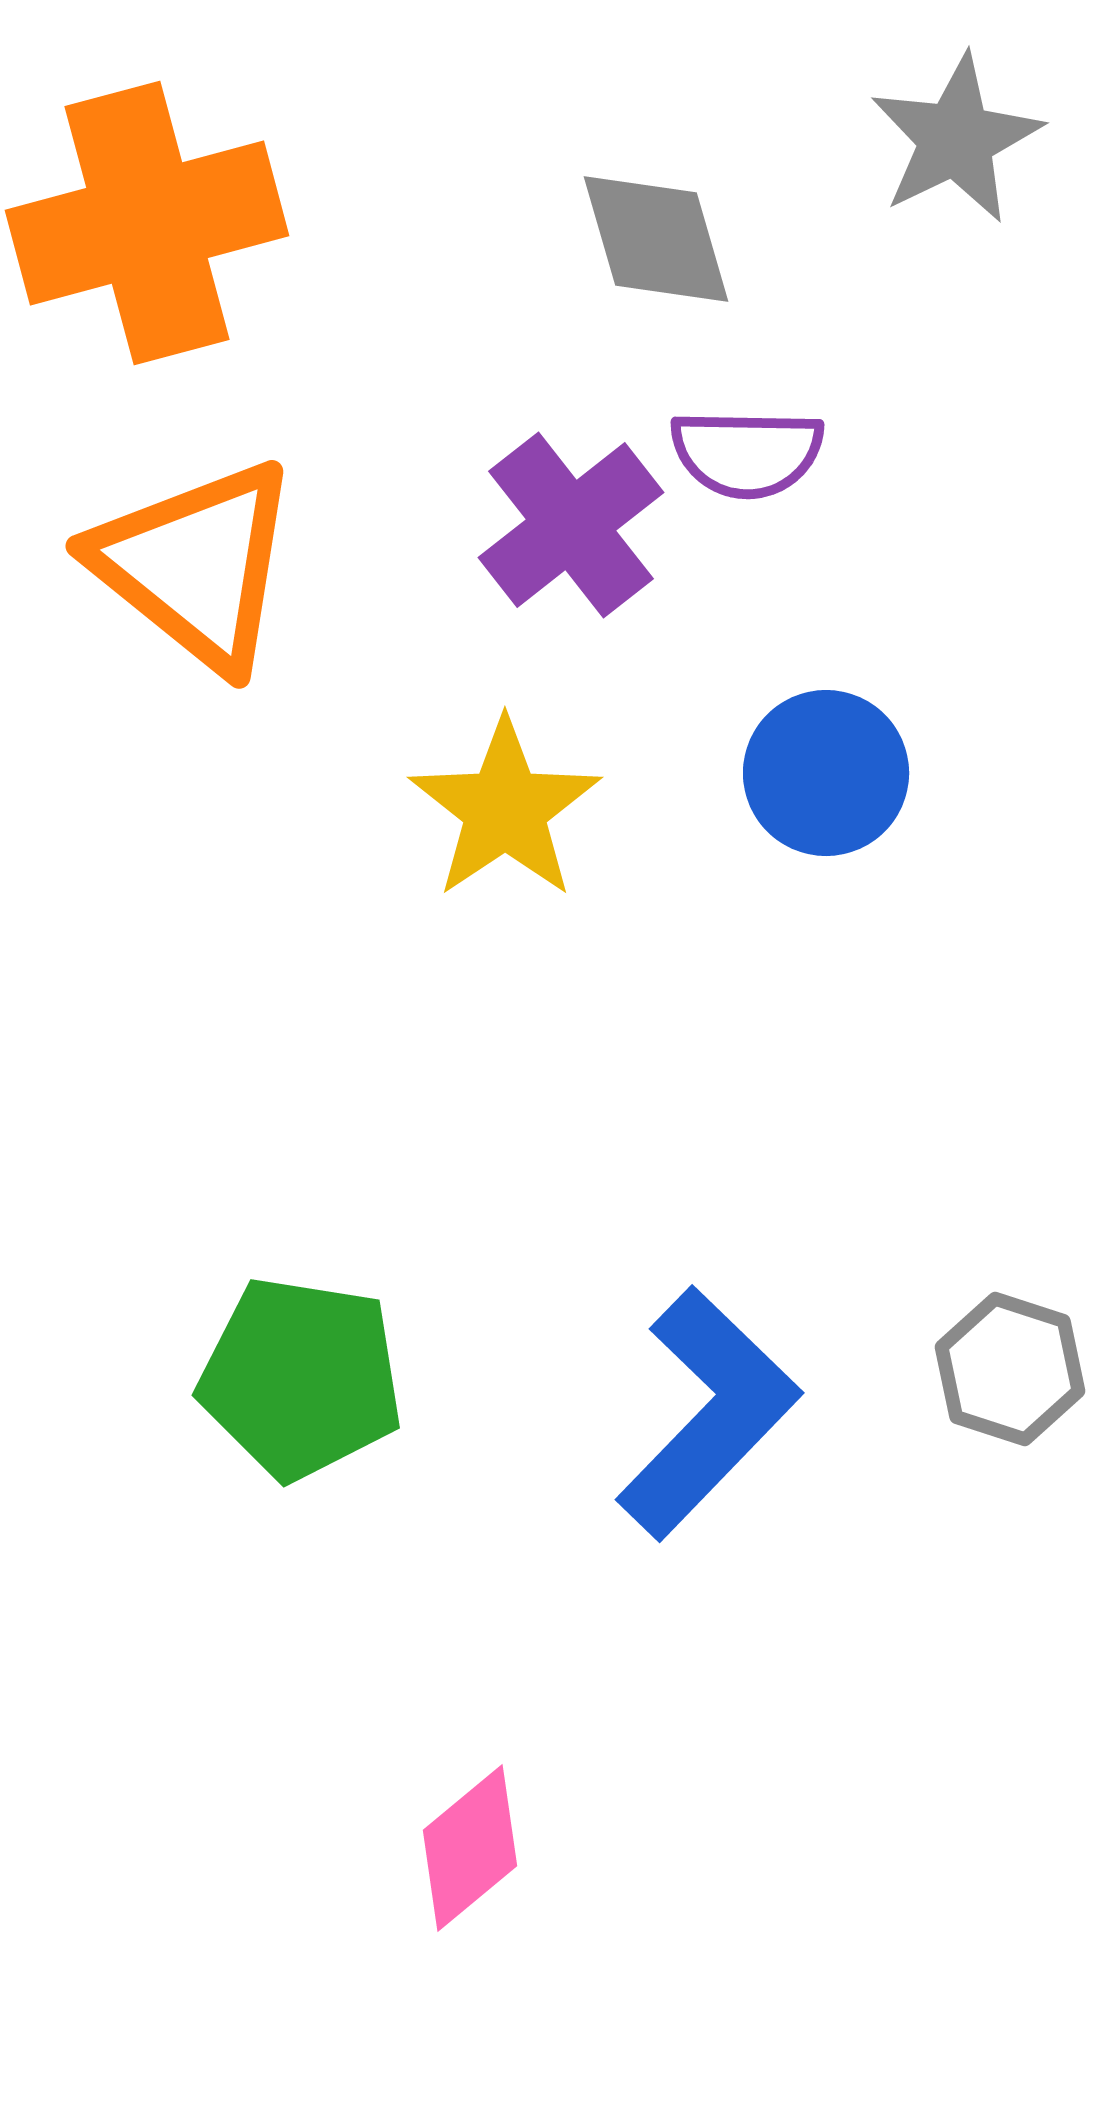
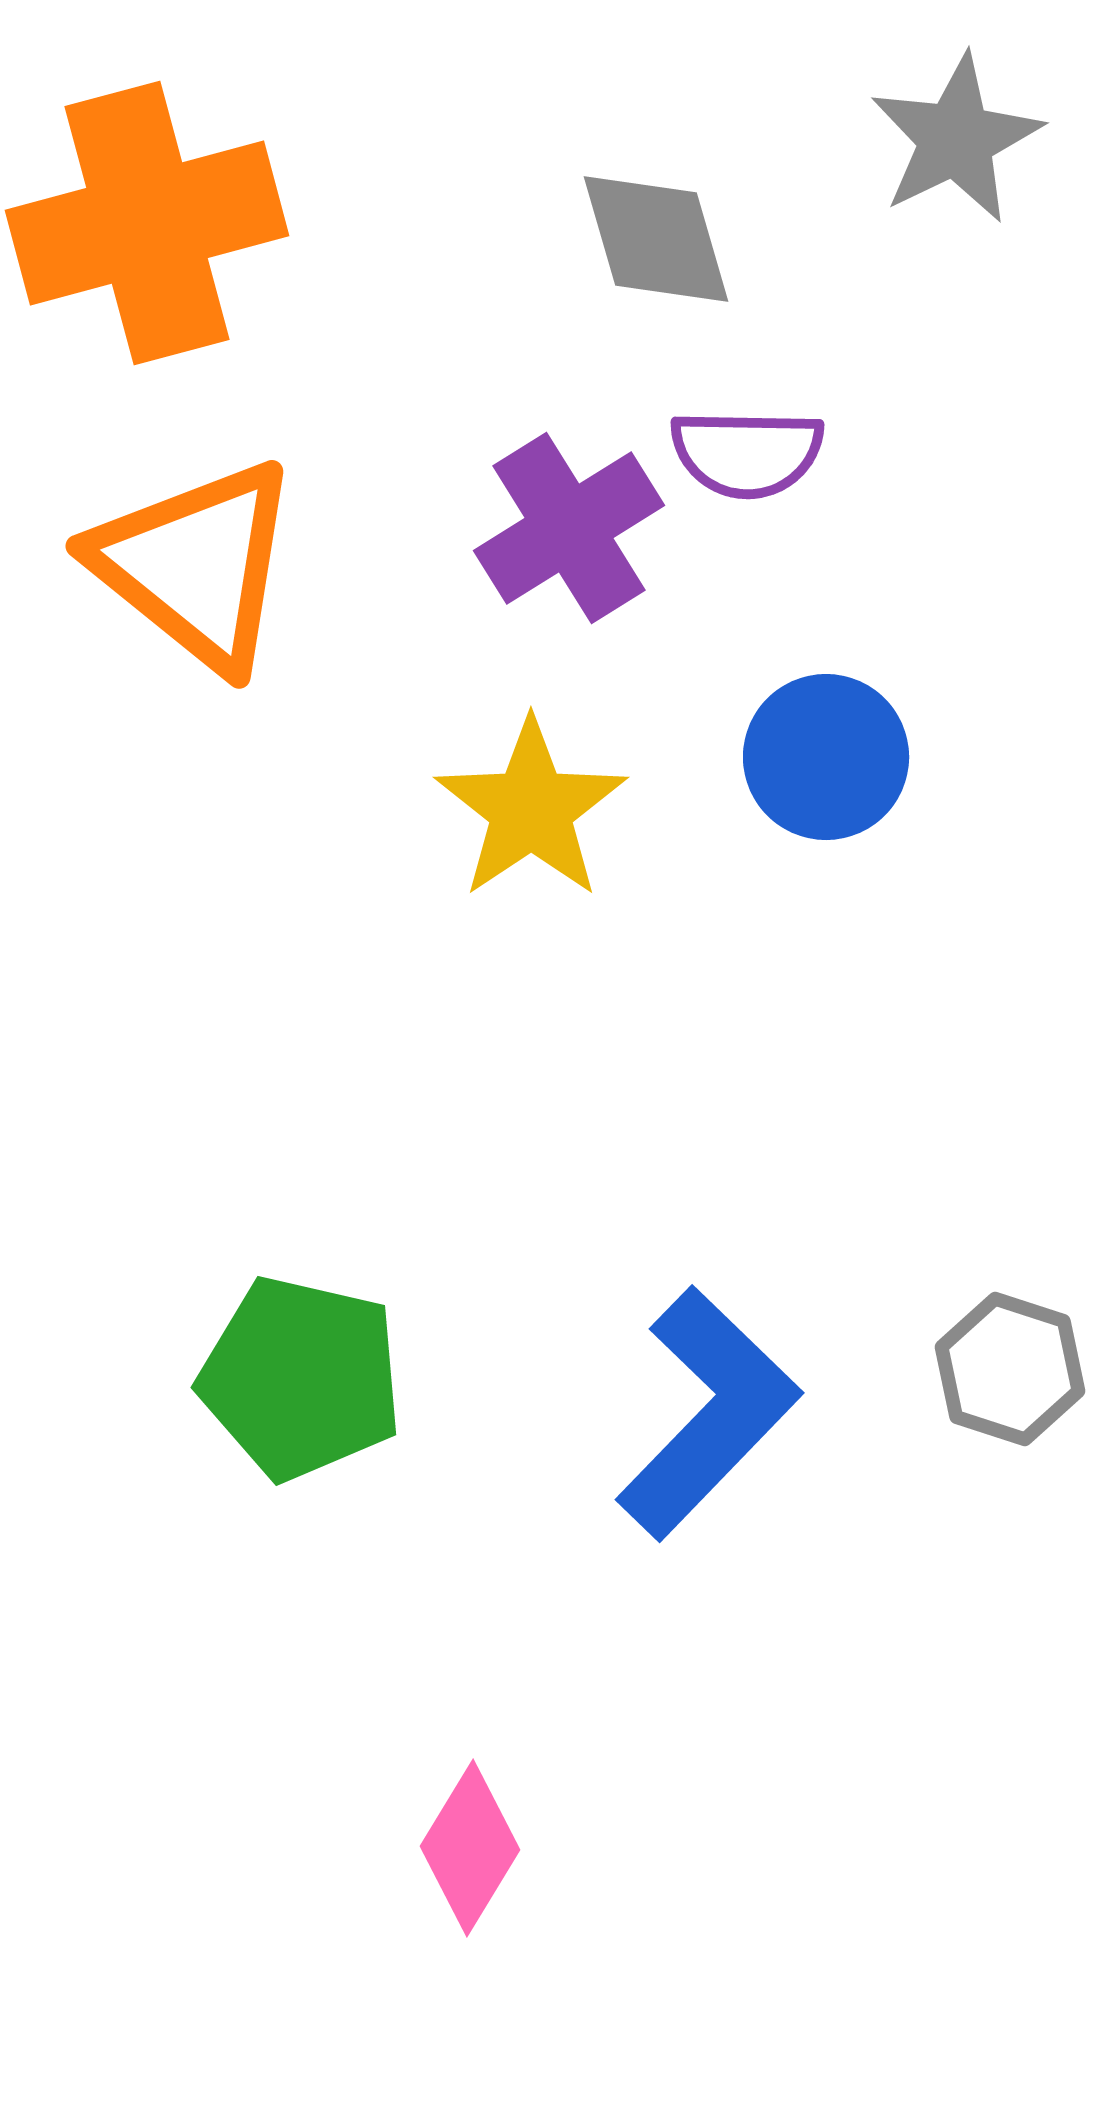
purple cross: moved 2 px left, 3 px down; rotated 6 degrees clockwise
blue circle: moved 16 px up
yellow star: moved 26 px right
green pentagon: rotated 4 degrees clockwise
pink diamond: rotated 19 degrees counterclockwise
